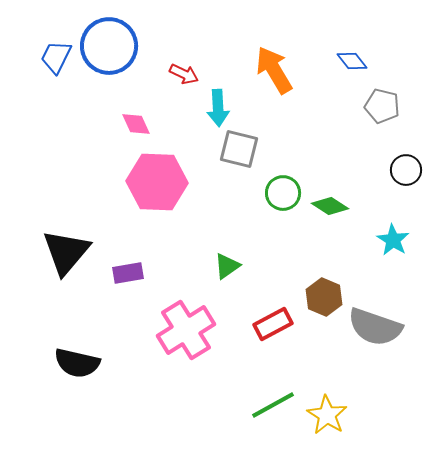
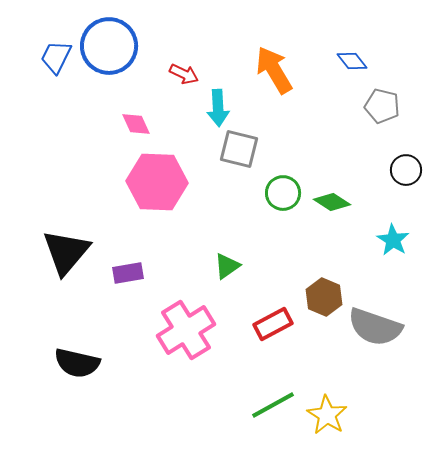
green diamond: moved 2 px right, 4 px up
